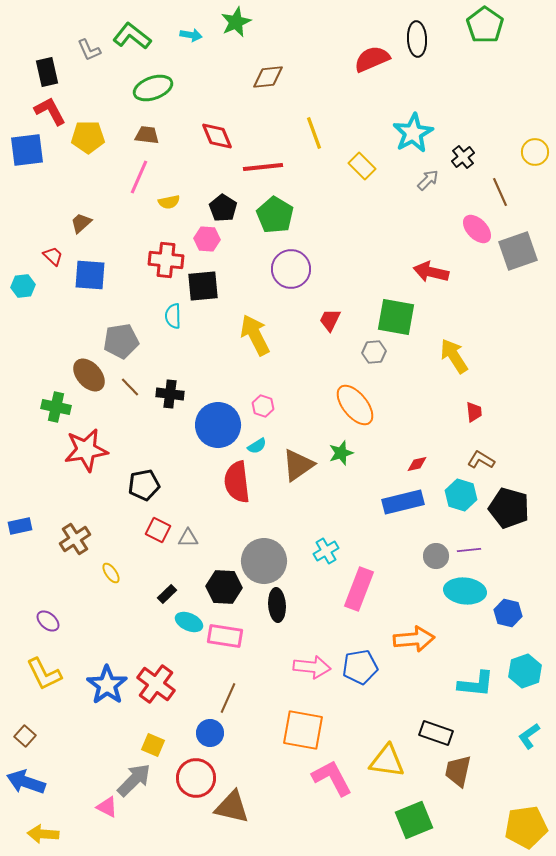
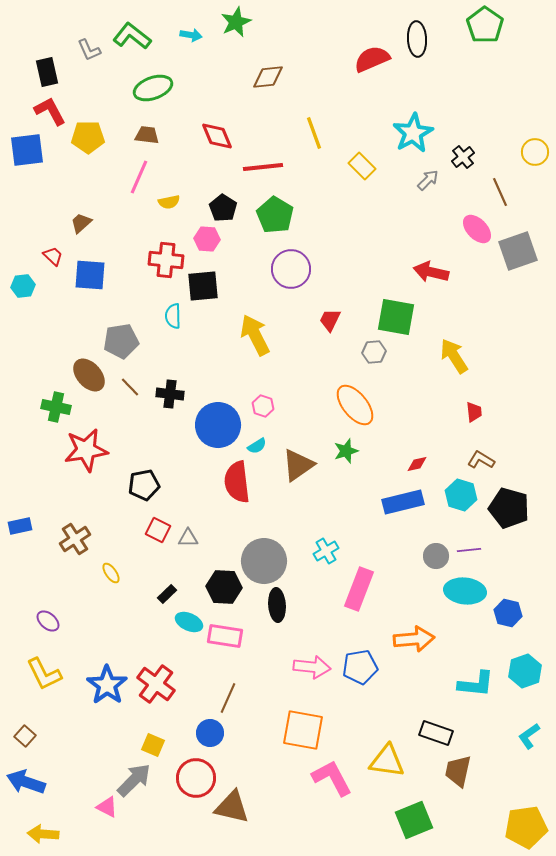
green star at (341, 453): moved 5 px right, 2 px up
